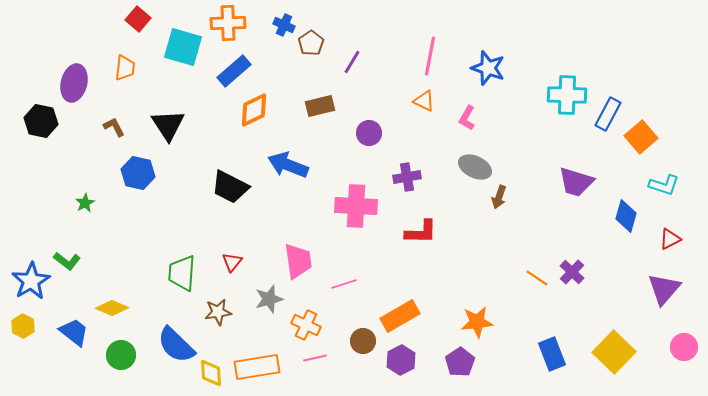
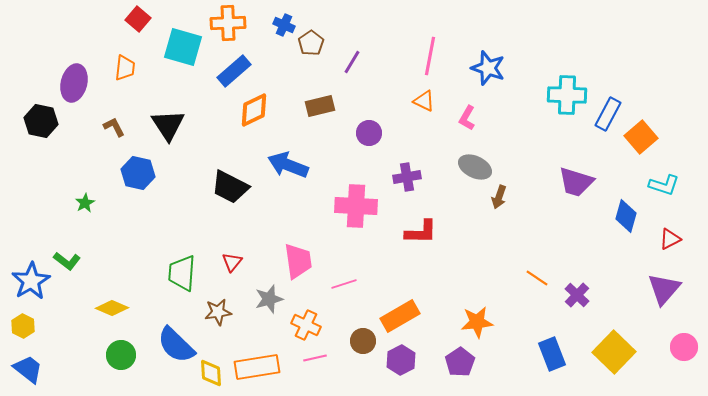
purple cross at (572, 272): moved 5 px right, 23 px down
blue trapezoid at (74, 332): moved 46 px left, 37 px down
